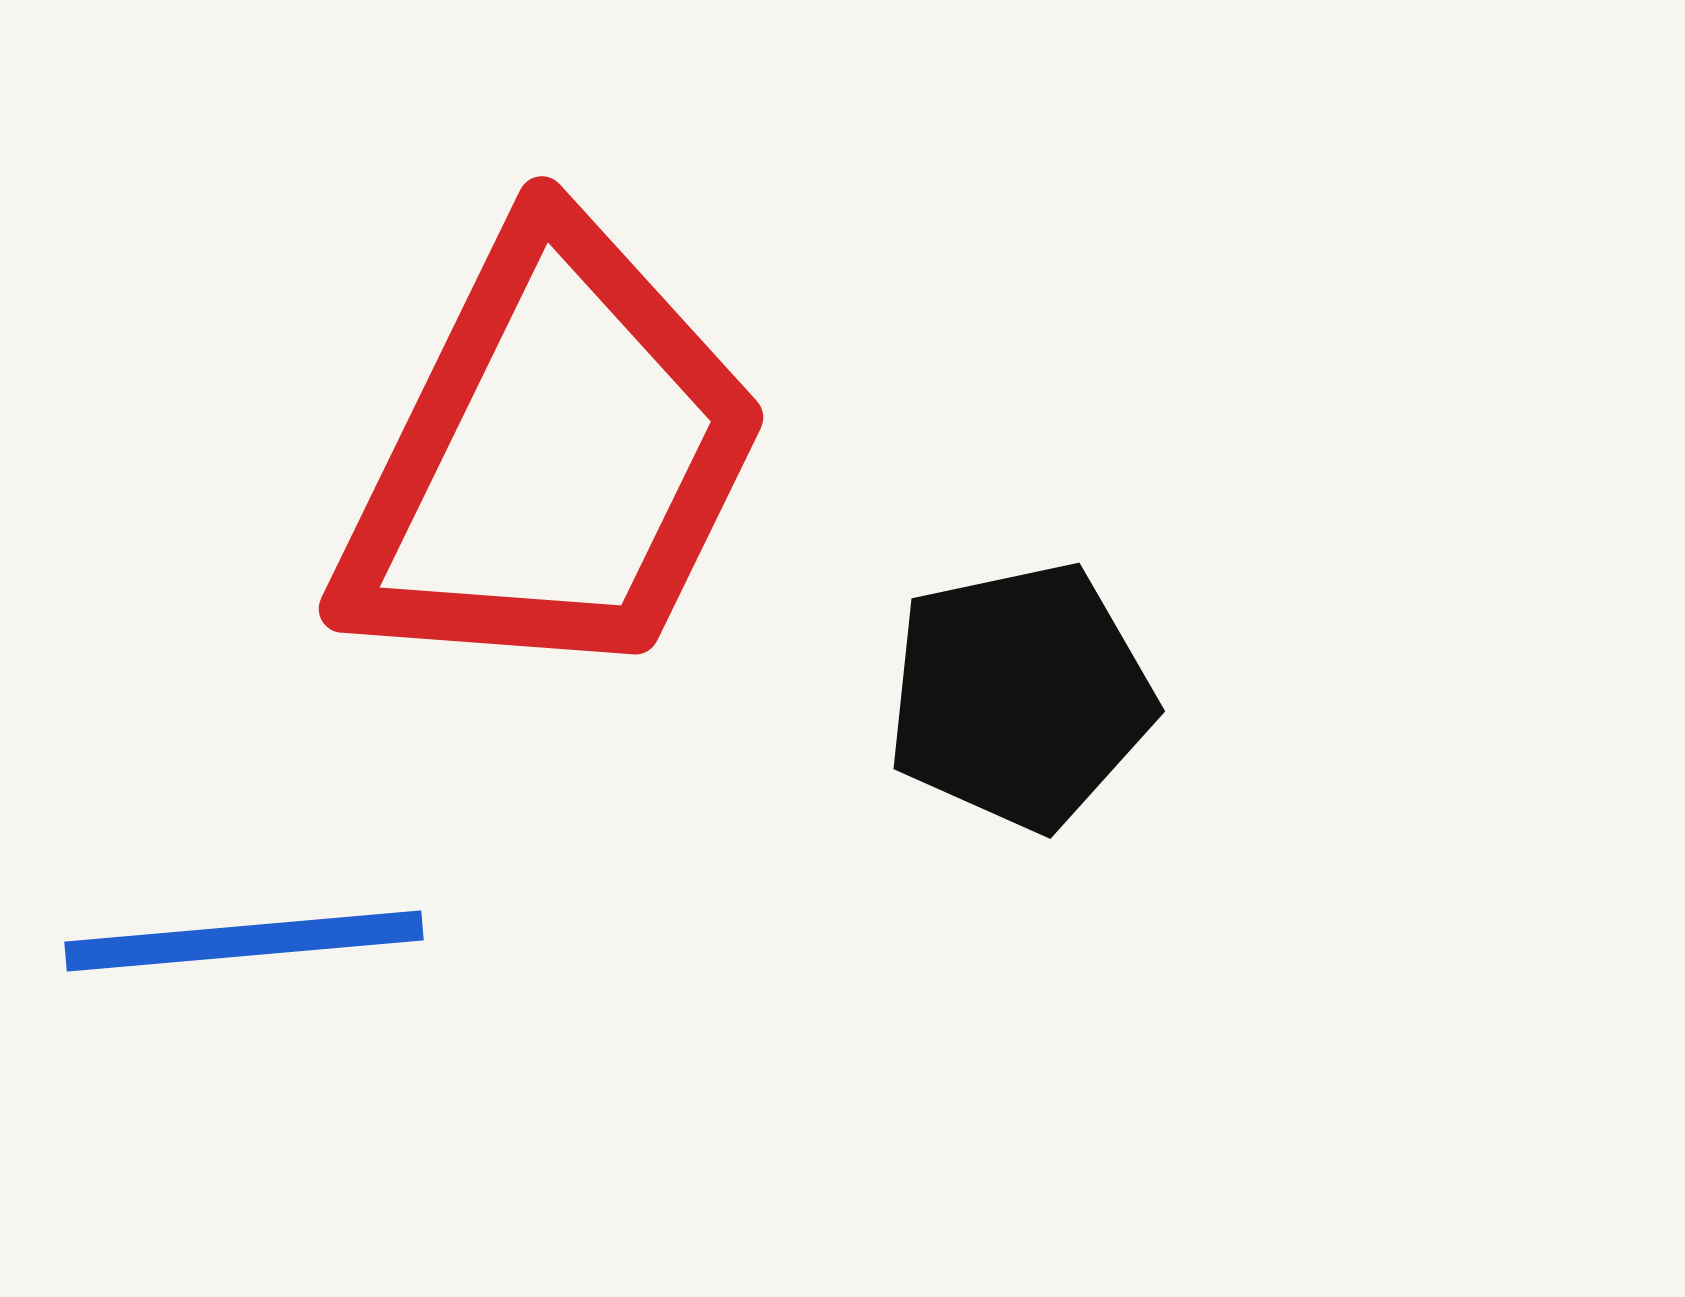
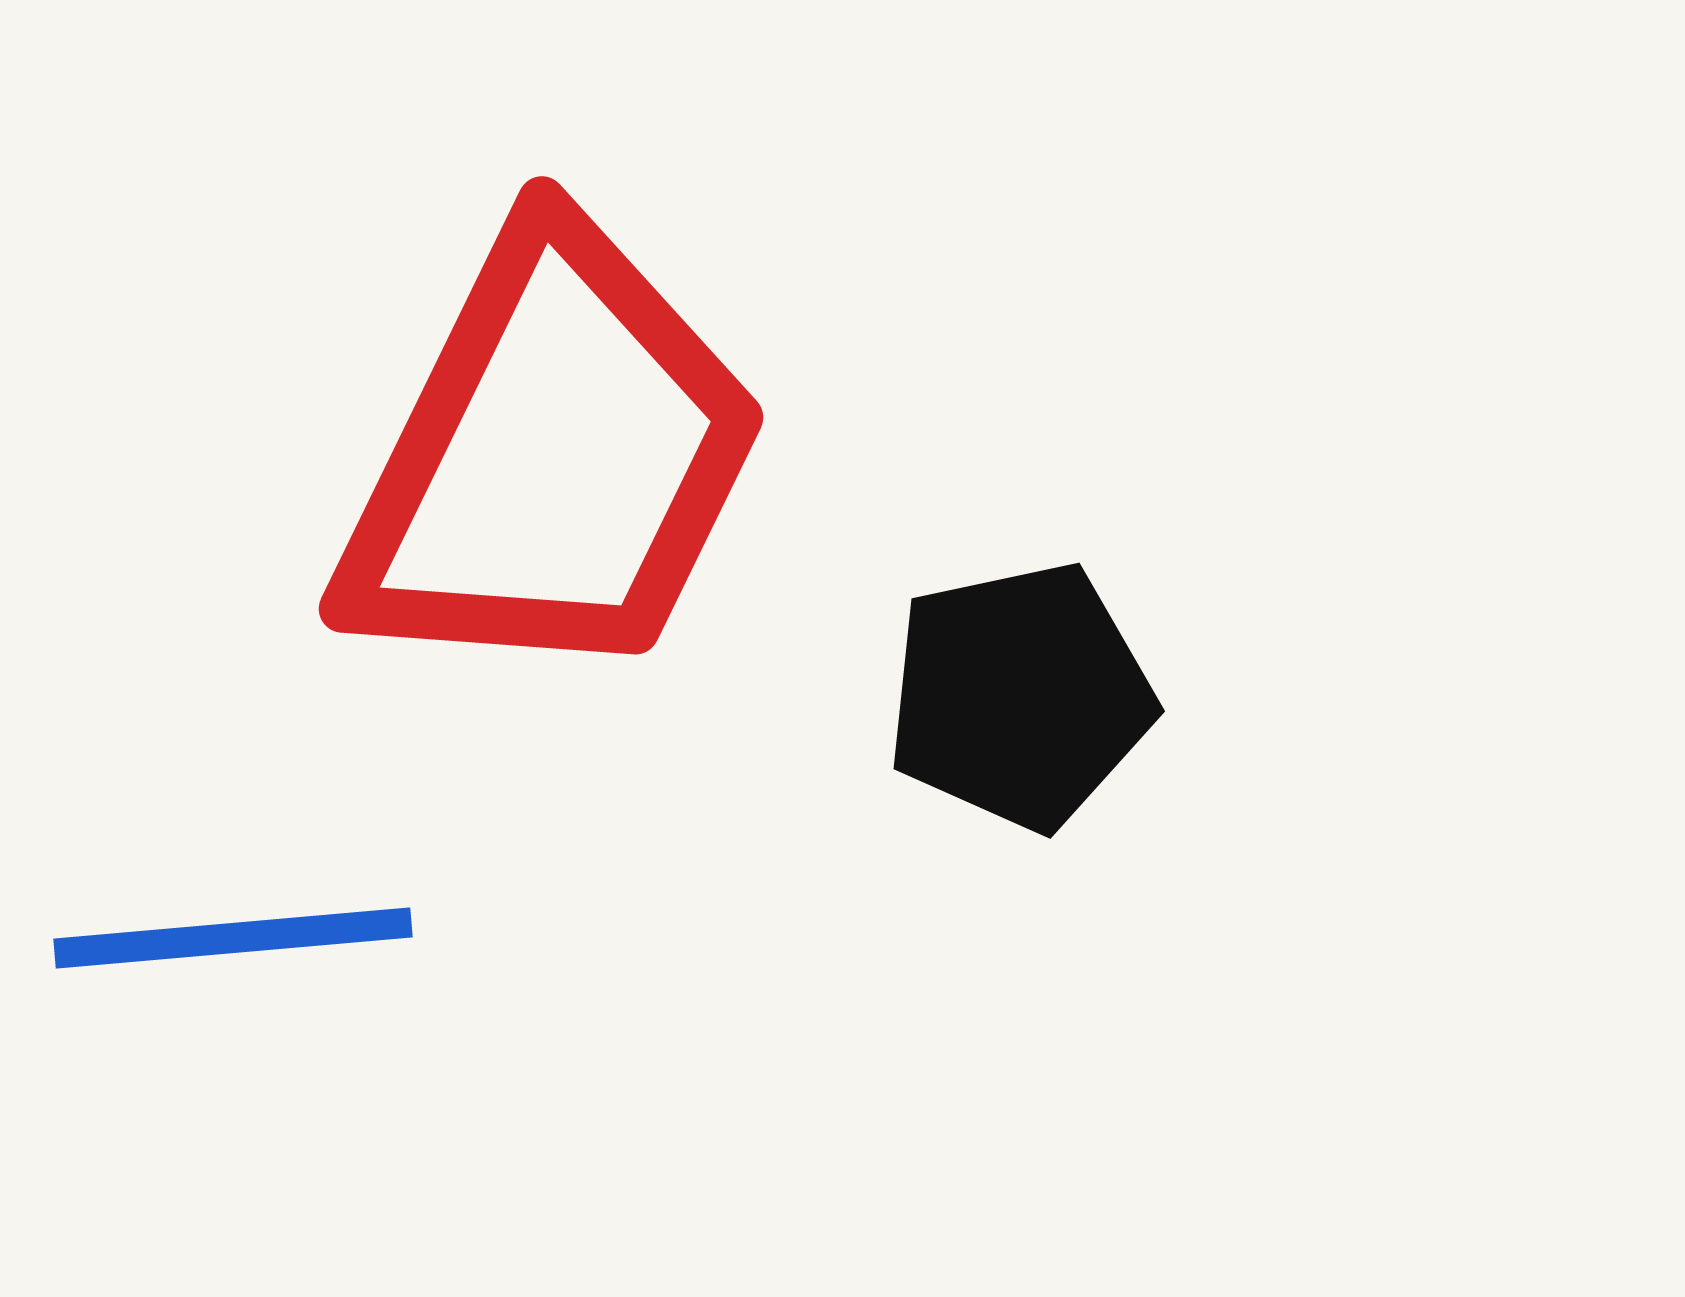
blue line: moved 11 px left, 3 px up
